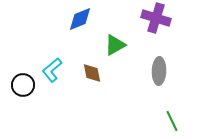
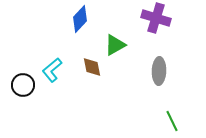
blue diamond: rotated 24 degrees counterclockwise
brown diamond: moved 6 px up
